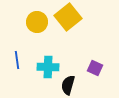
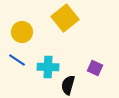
yellow square: moved 3 px left, 1 px down
yellow circle: moved 15 px left, 10 px down
blue line: rotated 48 degrees counterclockwise
